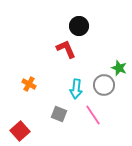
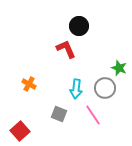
gray circle: moved 1 px right, 3 px down
